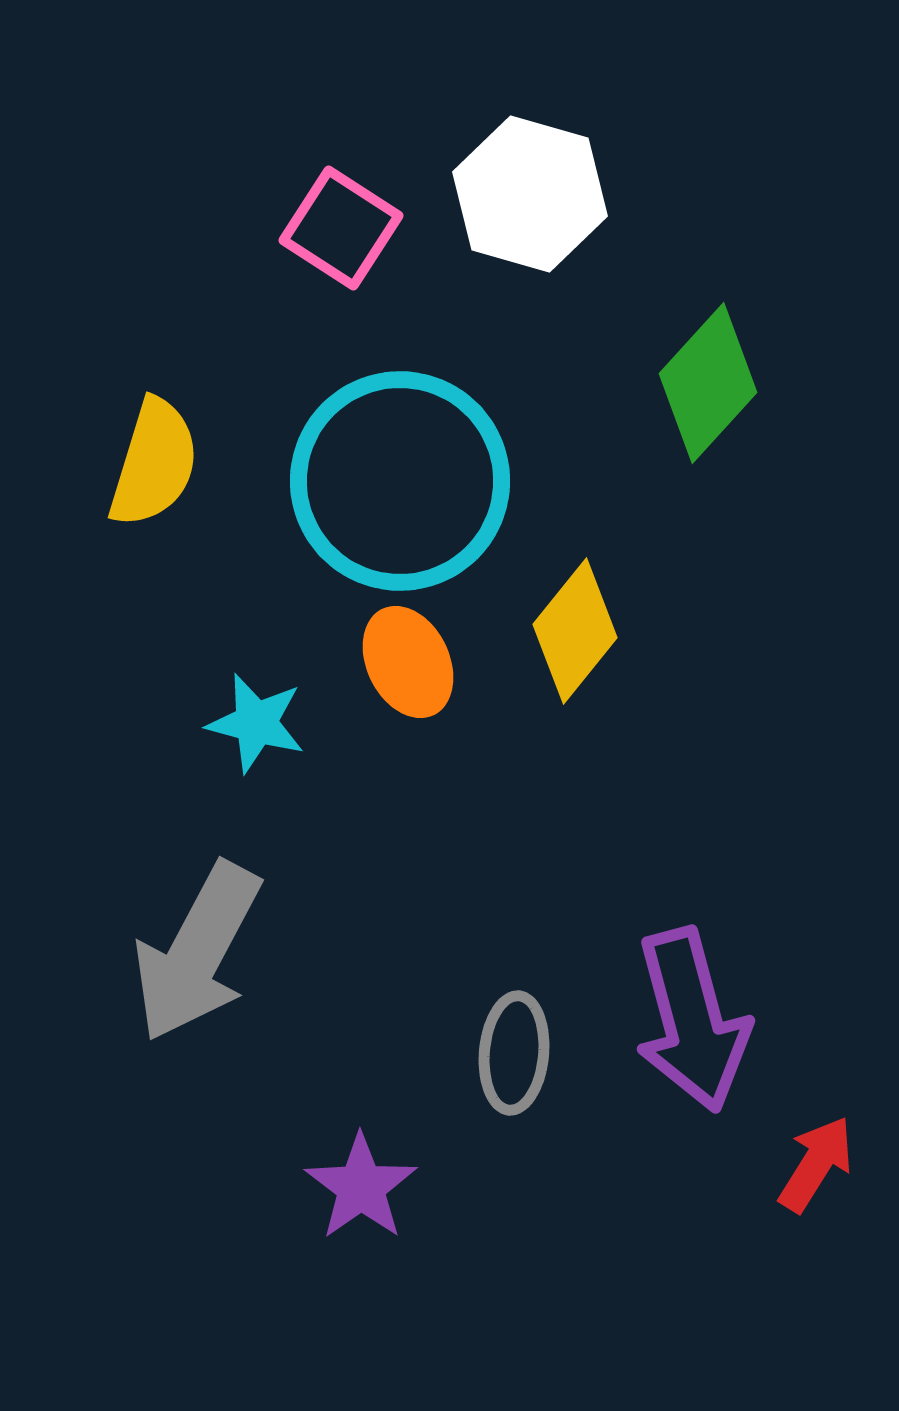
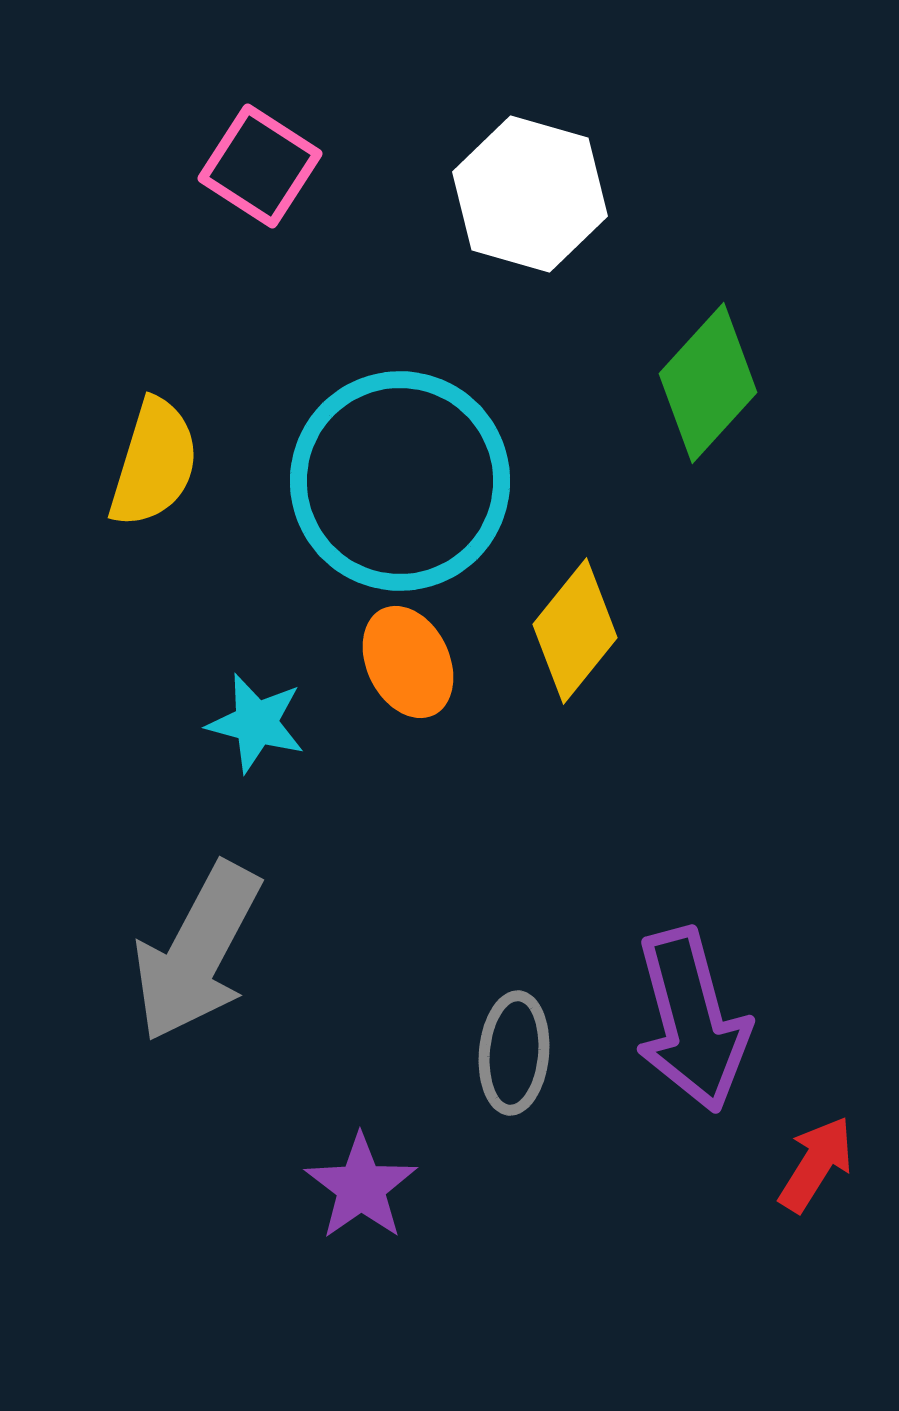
pink square: moved 81 px left, 62 px up
